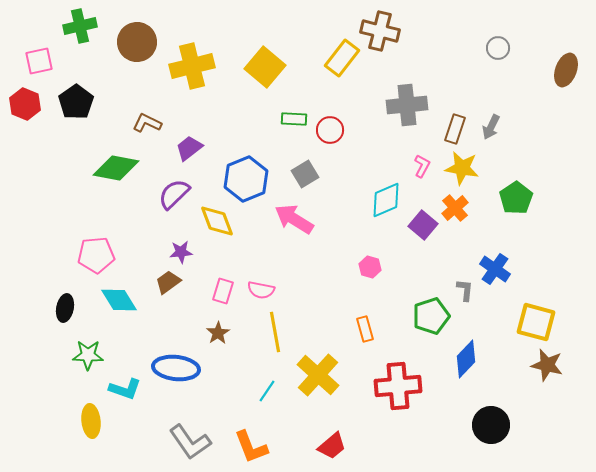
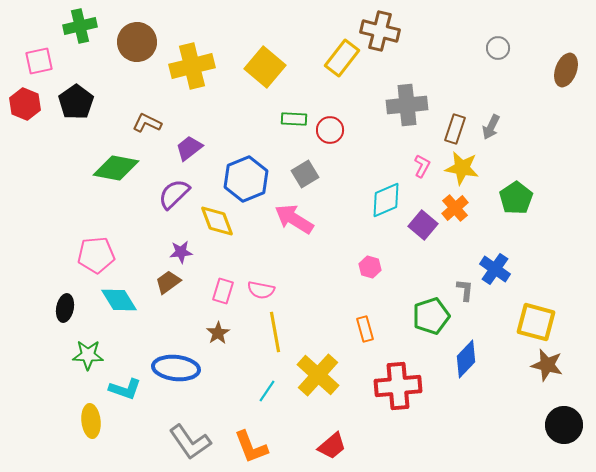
black circle at (491, 425): moved 73 px right
